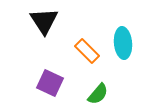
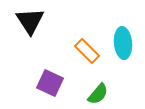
black triangle: moved 14 px left
